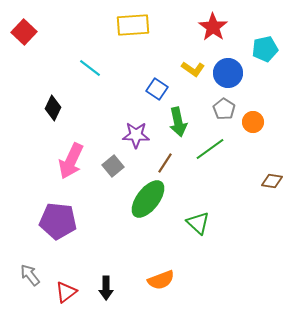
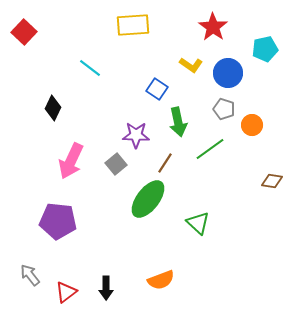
yellow L-shape: moved 2 px left, 4 px up
gray pentagon: rotated 15 degrees counterclockwise
orange circle: moved 1 px left, 3 px down
gray square: moved 3 px right, 2 px up
